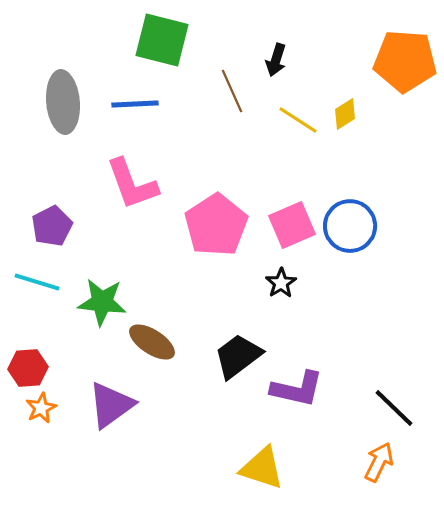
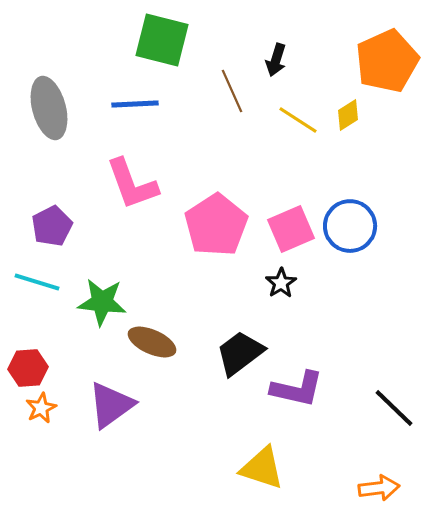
orange pentagon: moved 18 px left; rotated 28 degrees counterclockwise
gray ellipse: moved 14 px left, 6 px down; rotated 10 degrees counterclockwise
yellow diamond: moved 3 px right, 1 px down
pink square: moved 1 px left, 4 px down
brown ellipse: rotated 9 degrees counterclockwise
black trapezoid: moved 2 px right, 3 px up
orange arrow: moved 26 px down; rotated 57 degrees clockwise
